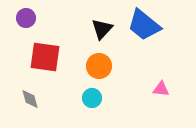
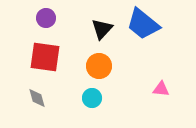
purple circle: moved 20 px right
blue trapezoid: moved 1 px left, 1 px up
gray diamond: moved 7 px right, 1 px up
